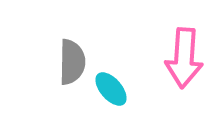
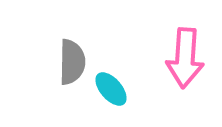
pink arrow: moved 1 px right
